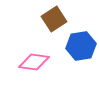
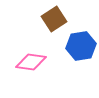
pink diamond: moved 3 px left
